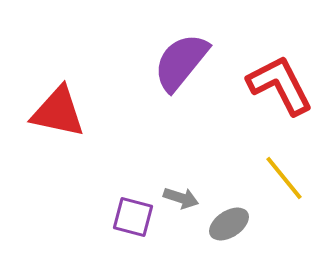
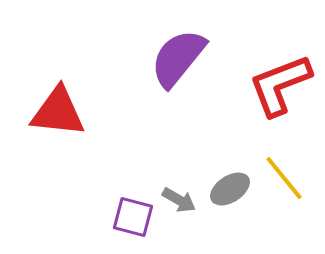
purple semicircle: moved 3 px left, 4 px up
red L-shape: rotated 84 degrees counterclockwise
red triangle: rotated 6 degrees counterclockwise
gray arrow: moved 2 px left, 2 px down; rotated 12 degrees clockwise
gray ellipse: moved 1 px right, 35 px up
